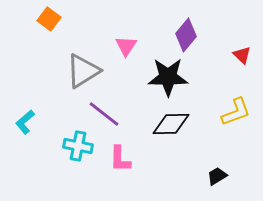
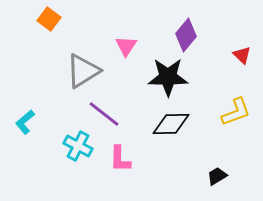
cyan cross: rotated 16 degrees clockwise
